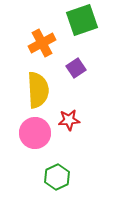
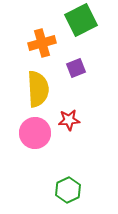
green square: moved 1 px left; rotated 8 degrees counterclockwise
orange cross: rotated 12 degrees clockwise
purple square: rotated 12 degrees clockwise
yellow semicircle: moved 1 px up
green hexagon: moved 11 px right, 13 px down
